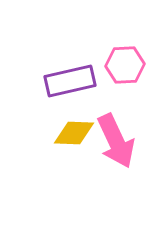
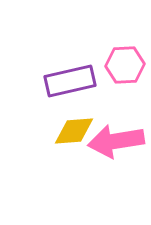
yellow diamond: moved 2 px up; rotated 6 degrees counterclockwise
pink arrow: rotated 106 degrees clockwise
